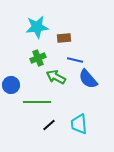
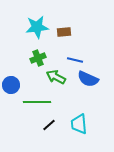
brown rectangle: moved 6 px up
blue semicircle: rotated 25 degrees counterclockwise
